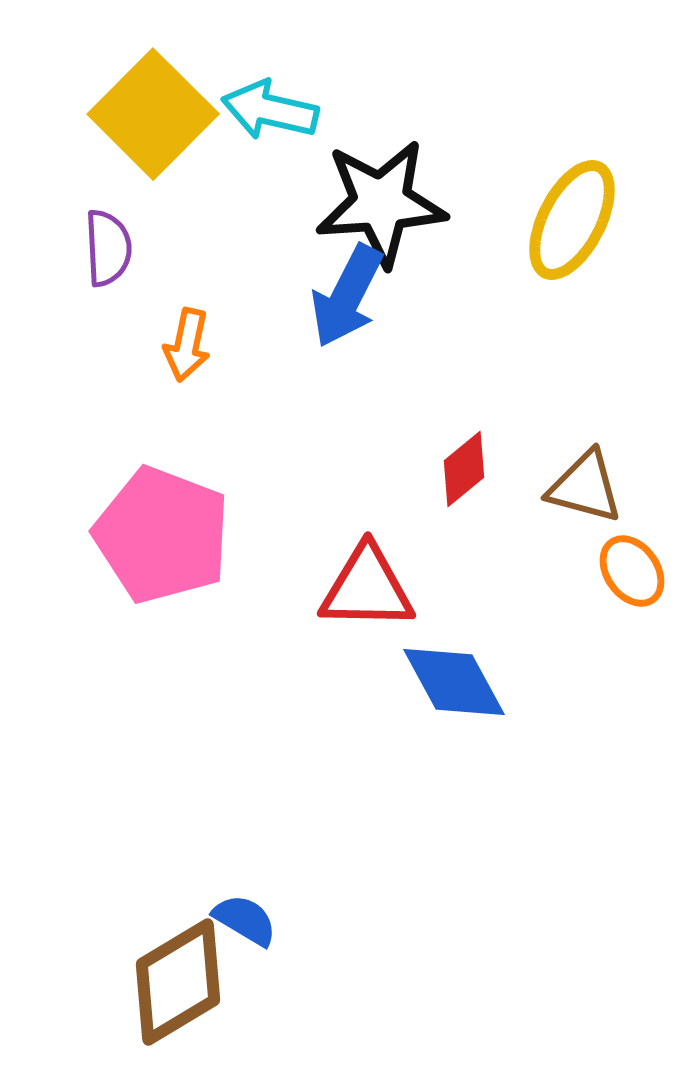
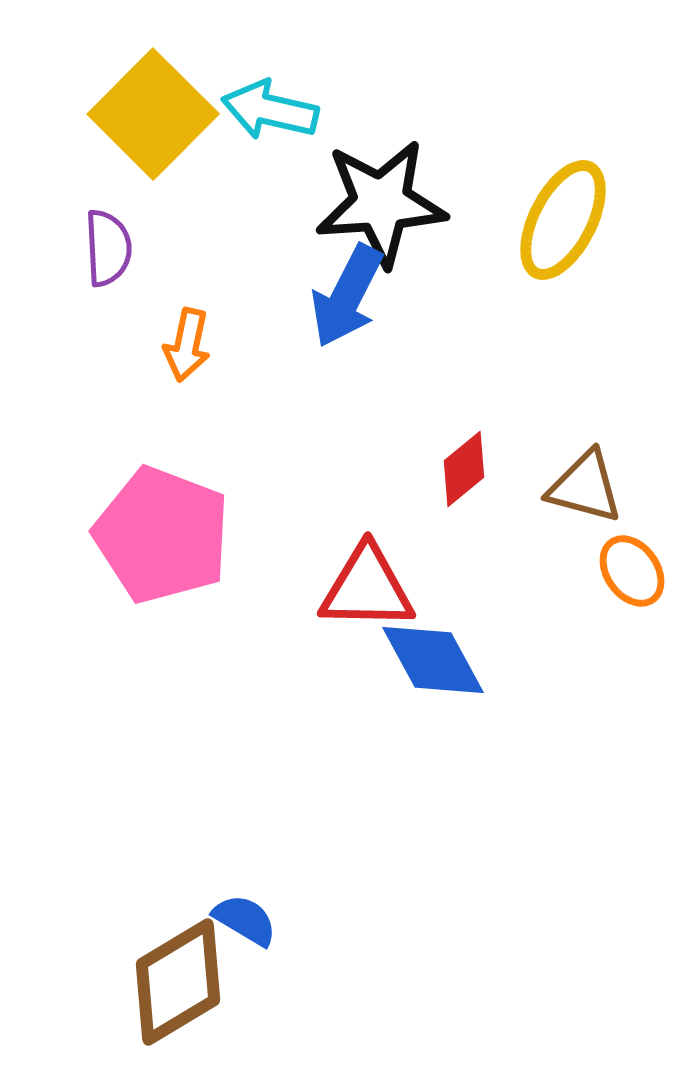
yellow ellipse: moved 9 px left
blue diamond: moved 21 px left, 22 px up
